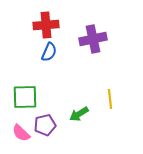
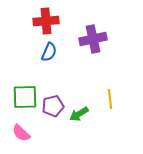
red cross: moved 4 px up
purple pentagon: moved 8 px right, 19 px up
